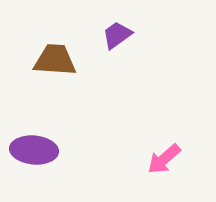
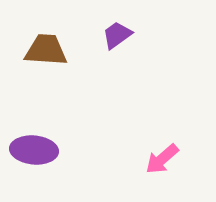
brown trapezoid: moved 9 px left, 10 px up
pink arrow: moved 2 px left
